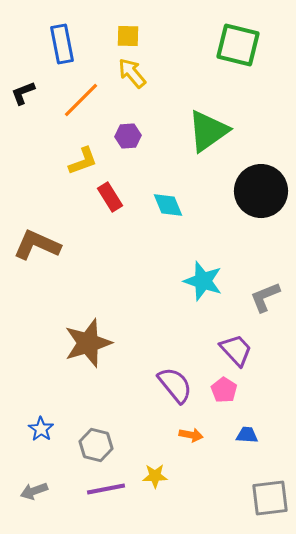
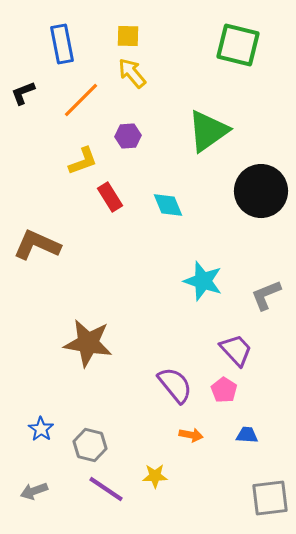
gray L-shape: moved 1 px right, 2 px up
brown star: rotated 27 degrees clockwise
gray hexagon: moved 6 px left
purple line: rotated 45 degrees clockwise
